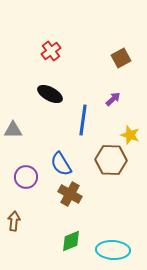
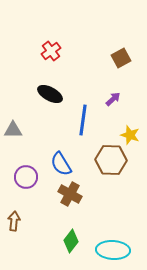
green diamond: rotated 30 degrees counterclockwise
